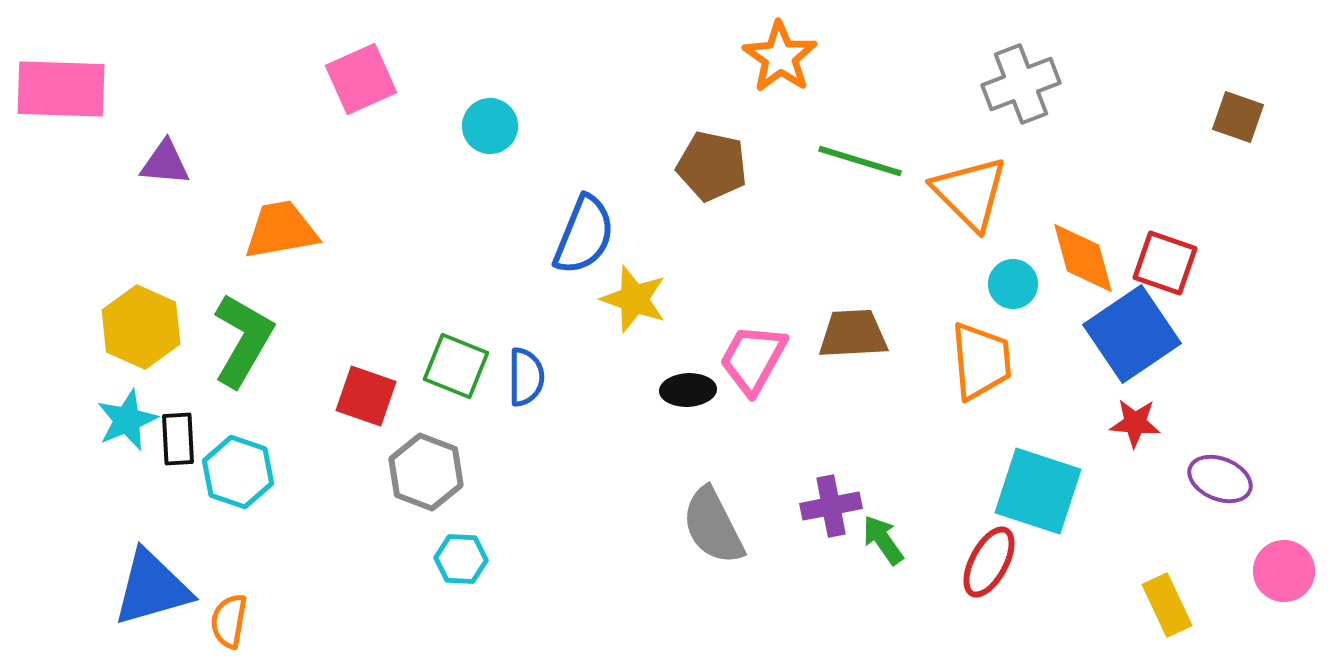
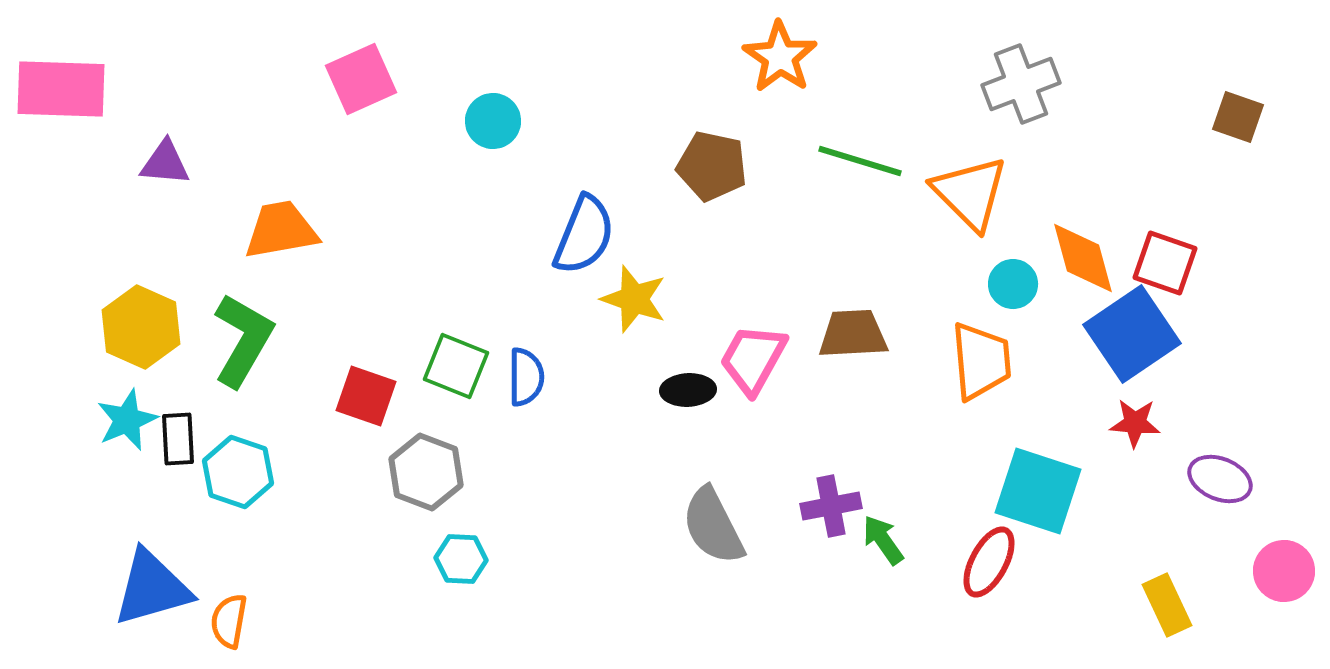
cyan circle at (490, 126): moved 3 px right, 5 px up
